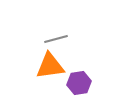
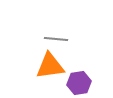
gray line: rotated 20 degrees clockwise
